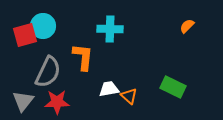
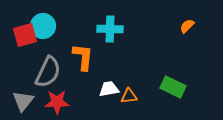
orange triangle: rotated 48 degrees counterclockwise
